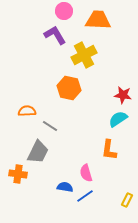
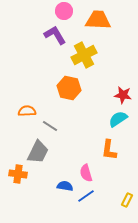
blue semicircle: moved 1 px up
blue line: moved 1 px right
